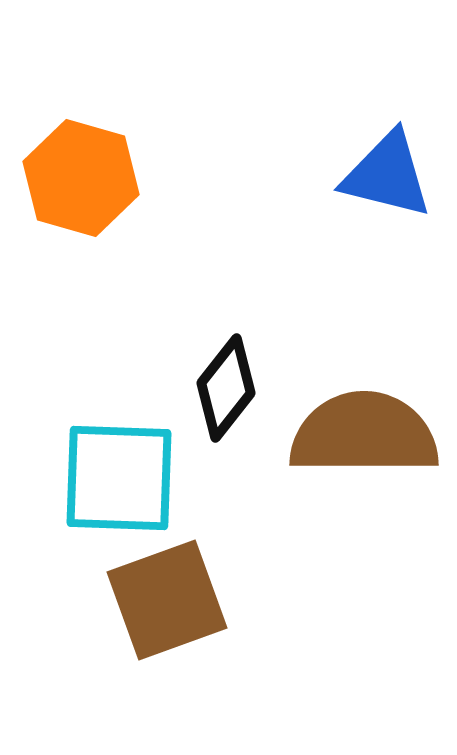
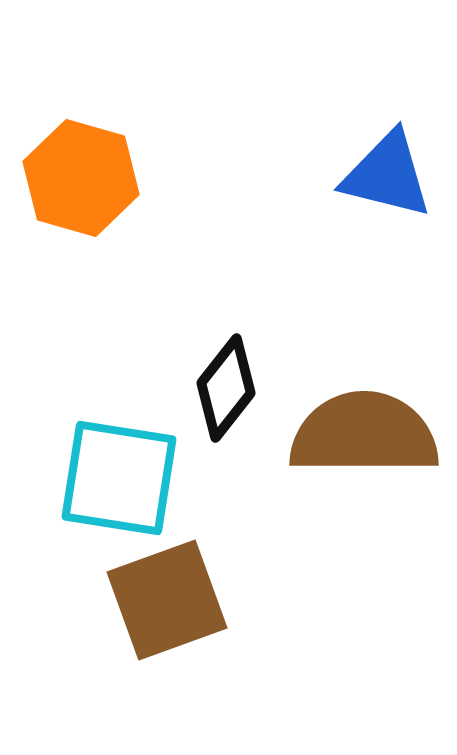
cyan square: rotated 7 degrees clockwise
